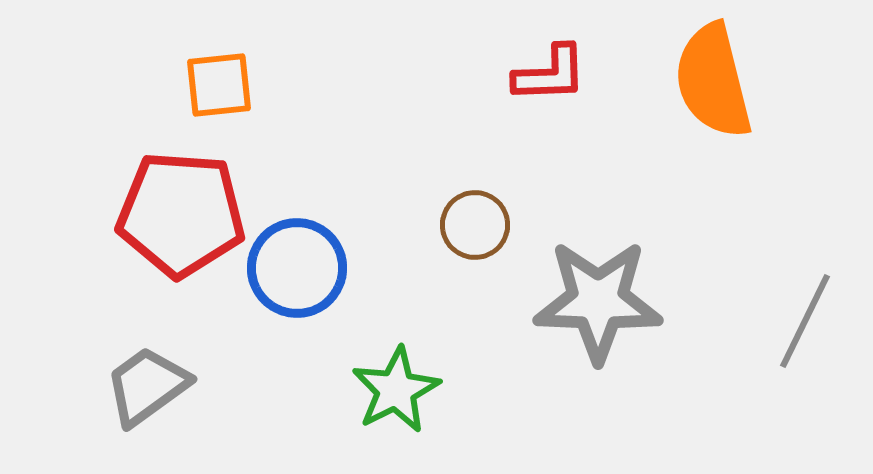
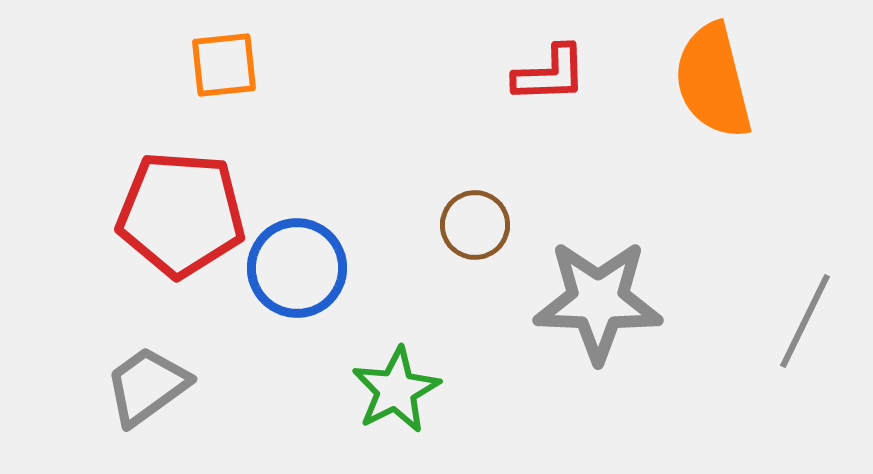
orange square: moved 5 px right, 20 px up
